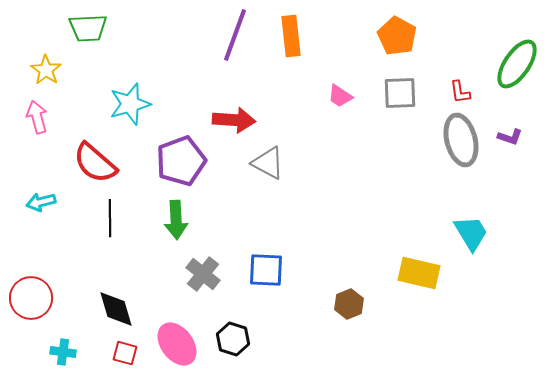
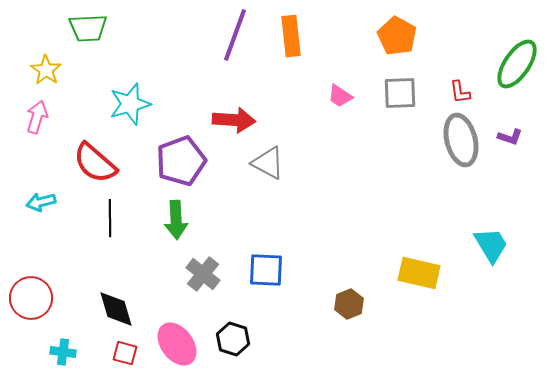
pink arrow: rotated 32 degrees clockwise
cyan trapezoid: moved 20 px right, 12 px down
